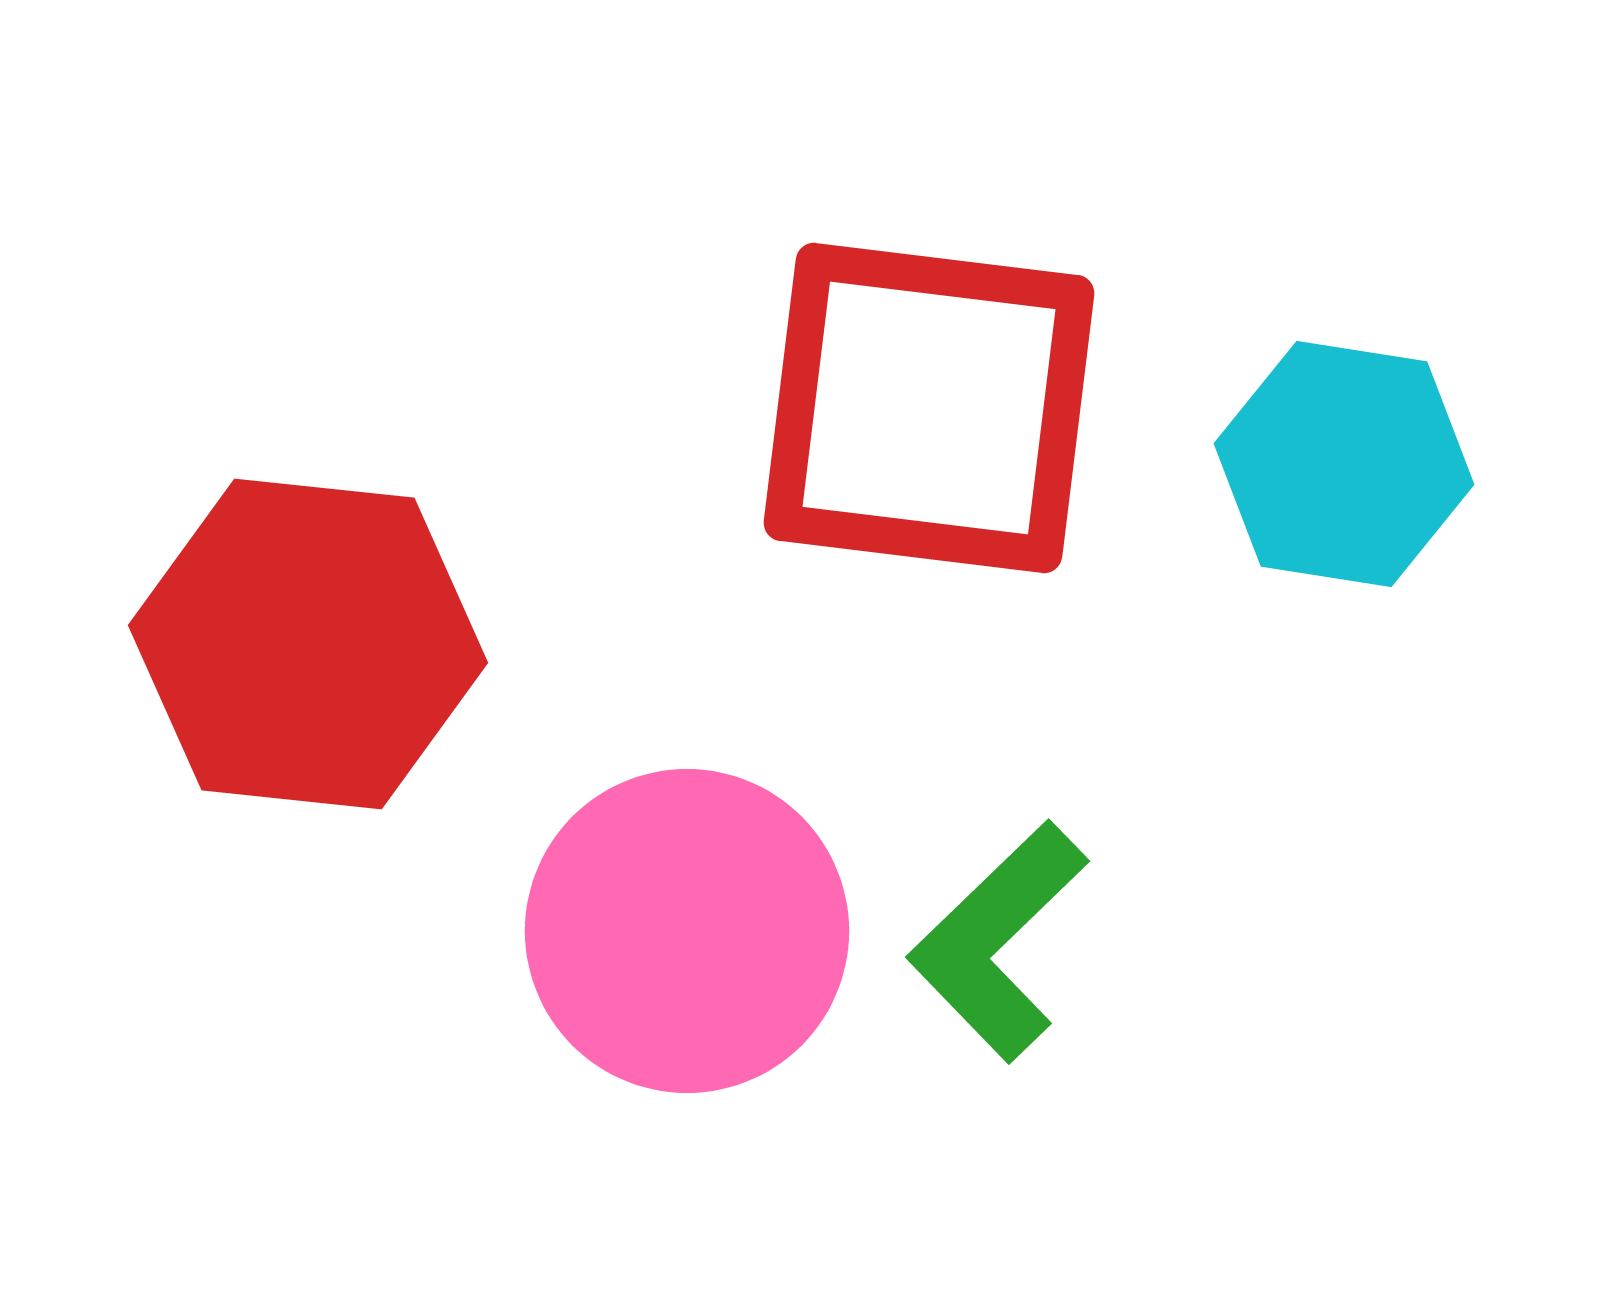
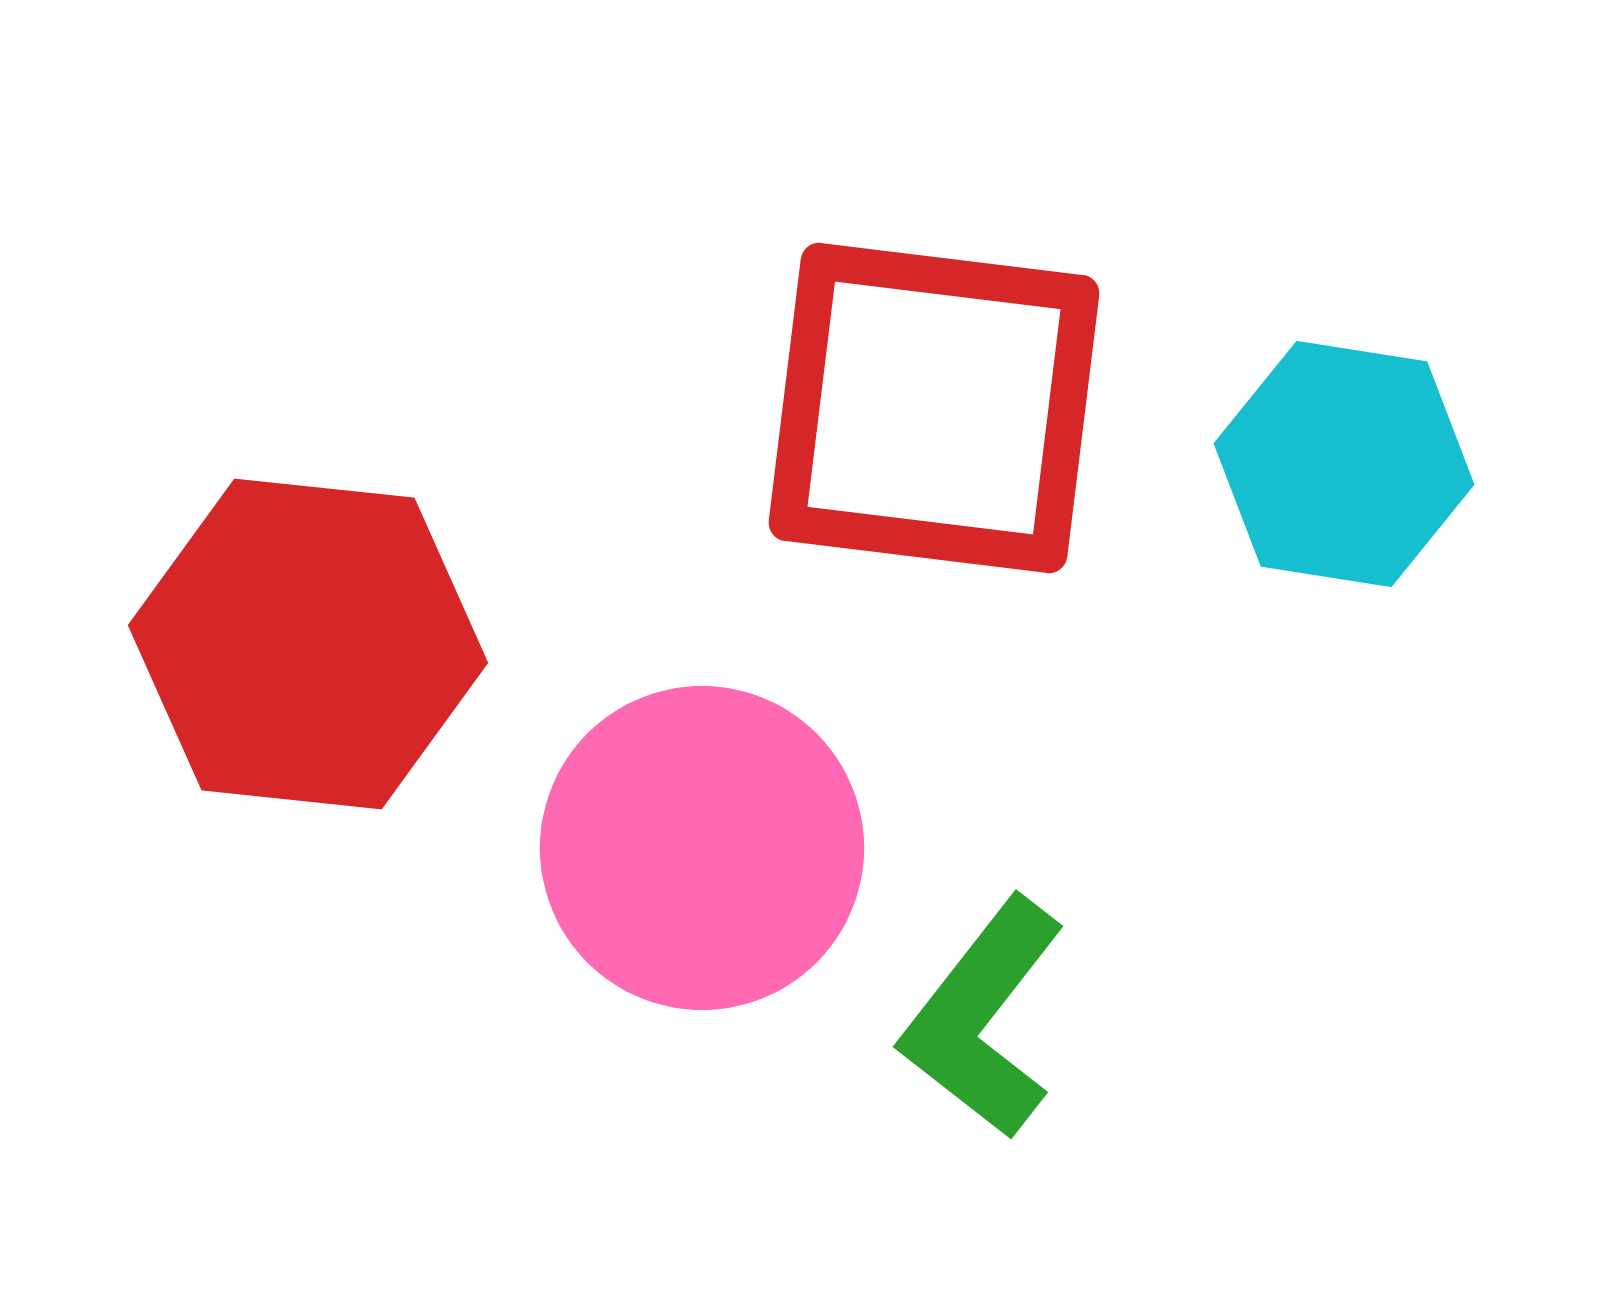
red square: moved 5 px right
pink circle: moved 15 px right, 83 px up
green L-shape: moved 15 px left, 77 px down; rotated 8 degrees counterclockwise
